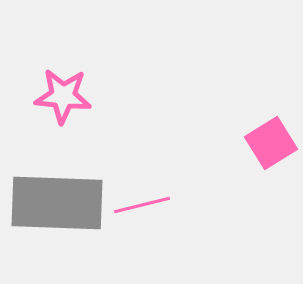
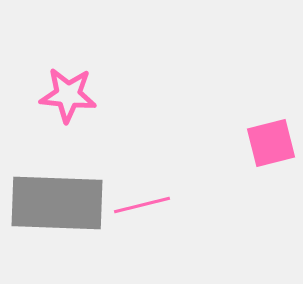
pink star: moved 5 px right, 1 px up
pink square: rotated 18 degrees clockwise
